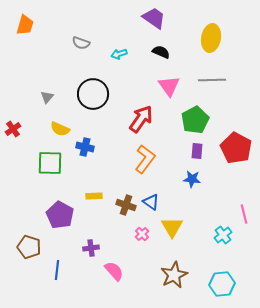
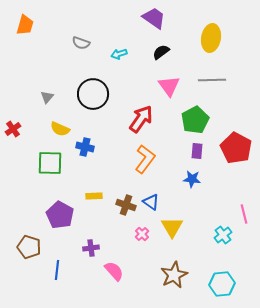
black semicircle: rotated 60 degrees counterclockwise
